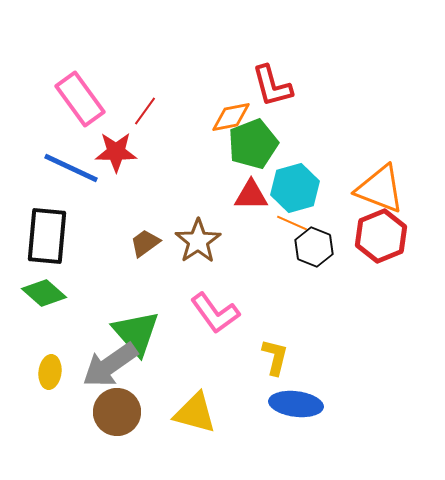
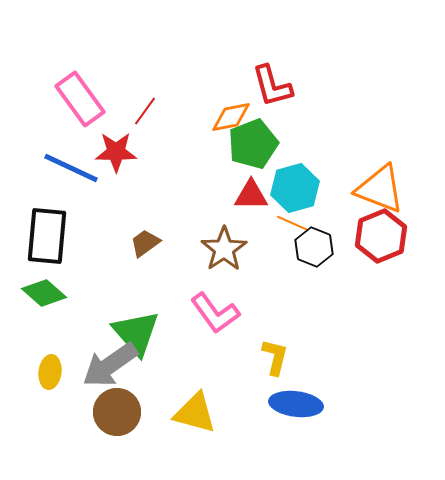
brown star: moved 26 px right, 8 px down
